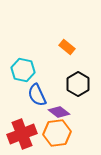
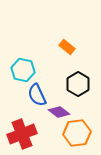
orange hexagon: moved 20 px right
